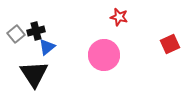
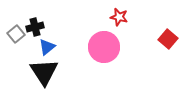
black cross: moved 1 px left, 4 px up
red square: moved 2 px left, 5 px up; rotated 24 degrees counterclockwise
pink circle: moved 8 px up
black triangle: moved 10 px right, 2 px up
